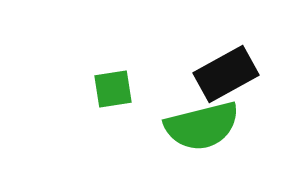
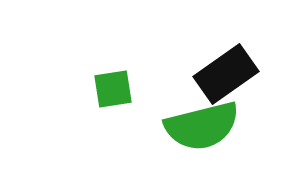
black rectangle: rotated 6 degrees counterclockwise
